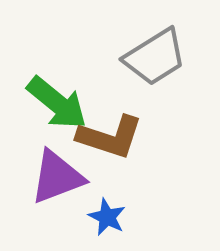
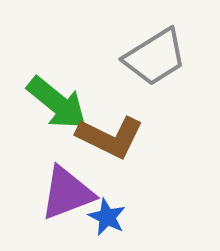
brown L-shape: rotated 8 degrees clockwise
purple triangle: moved 10 px right, 16 px down
